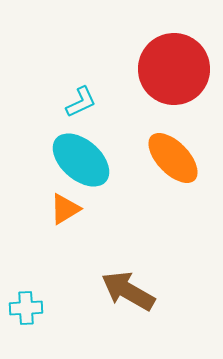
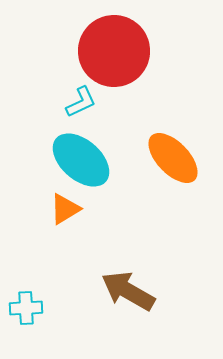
red circle: moved 60 px left, 18 px up
